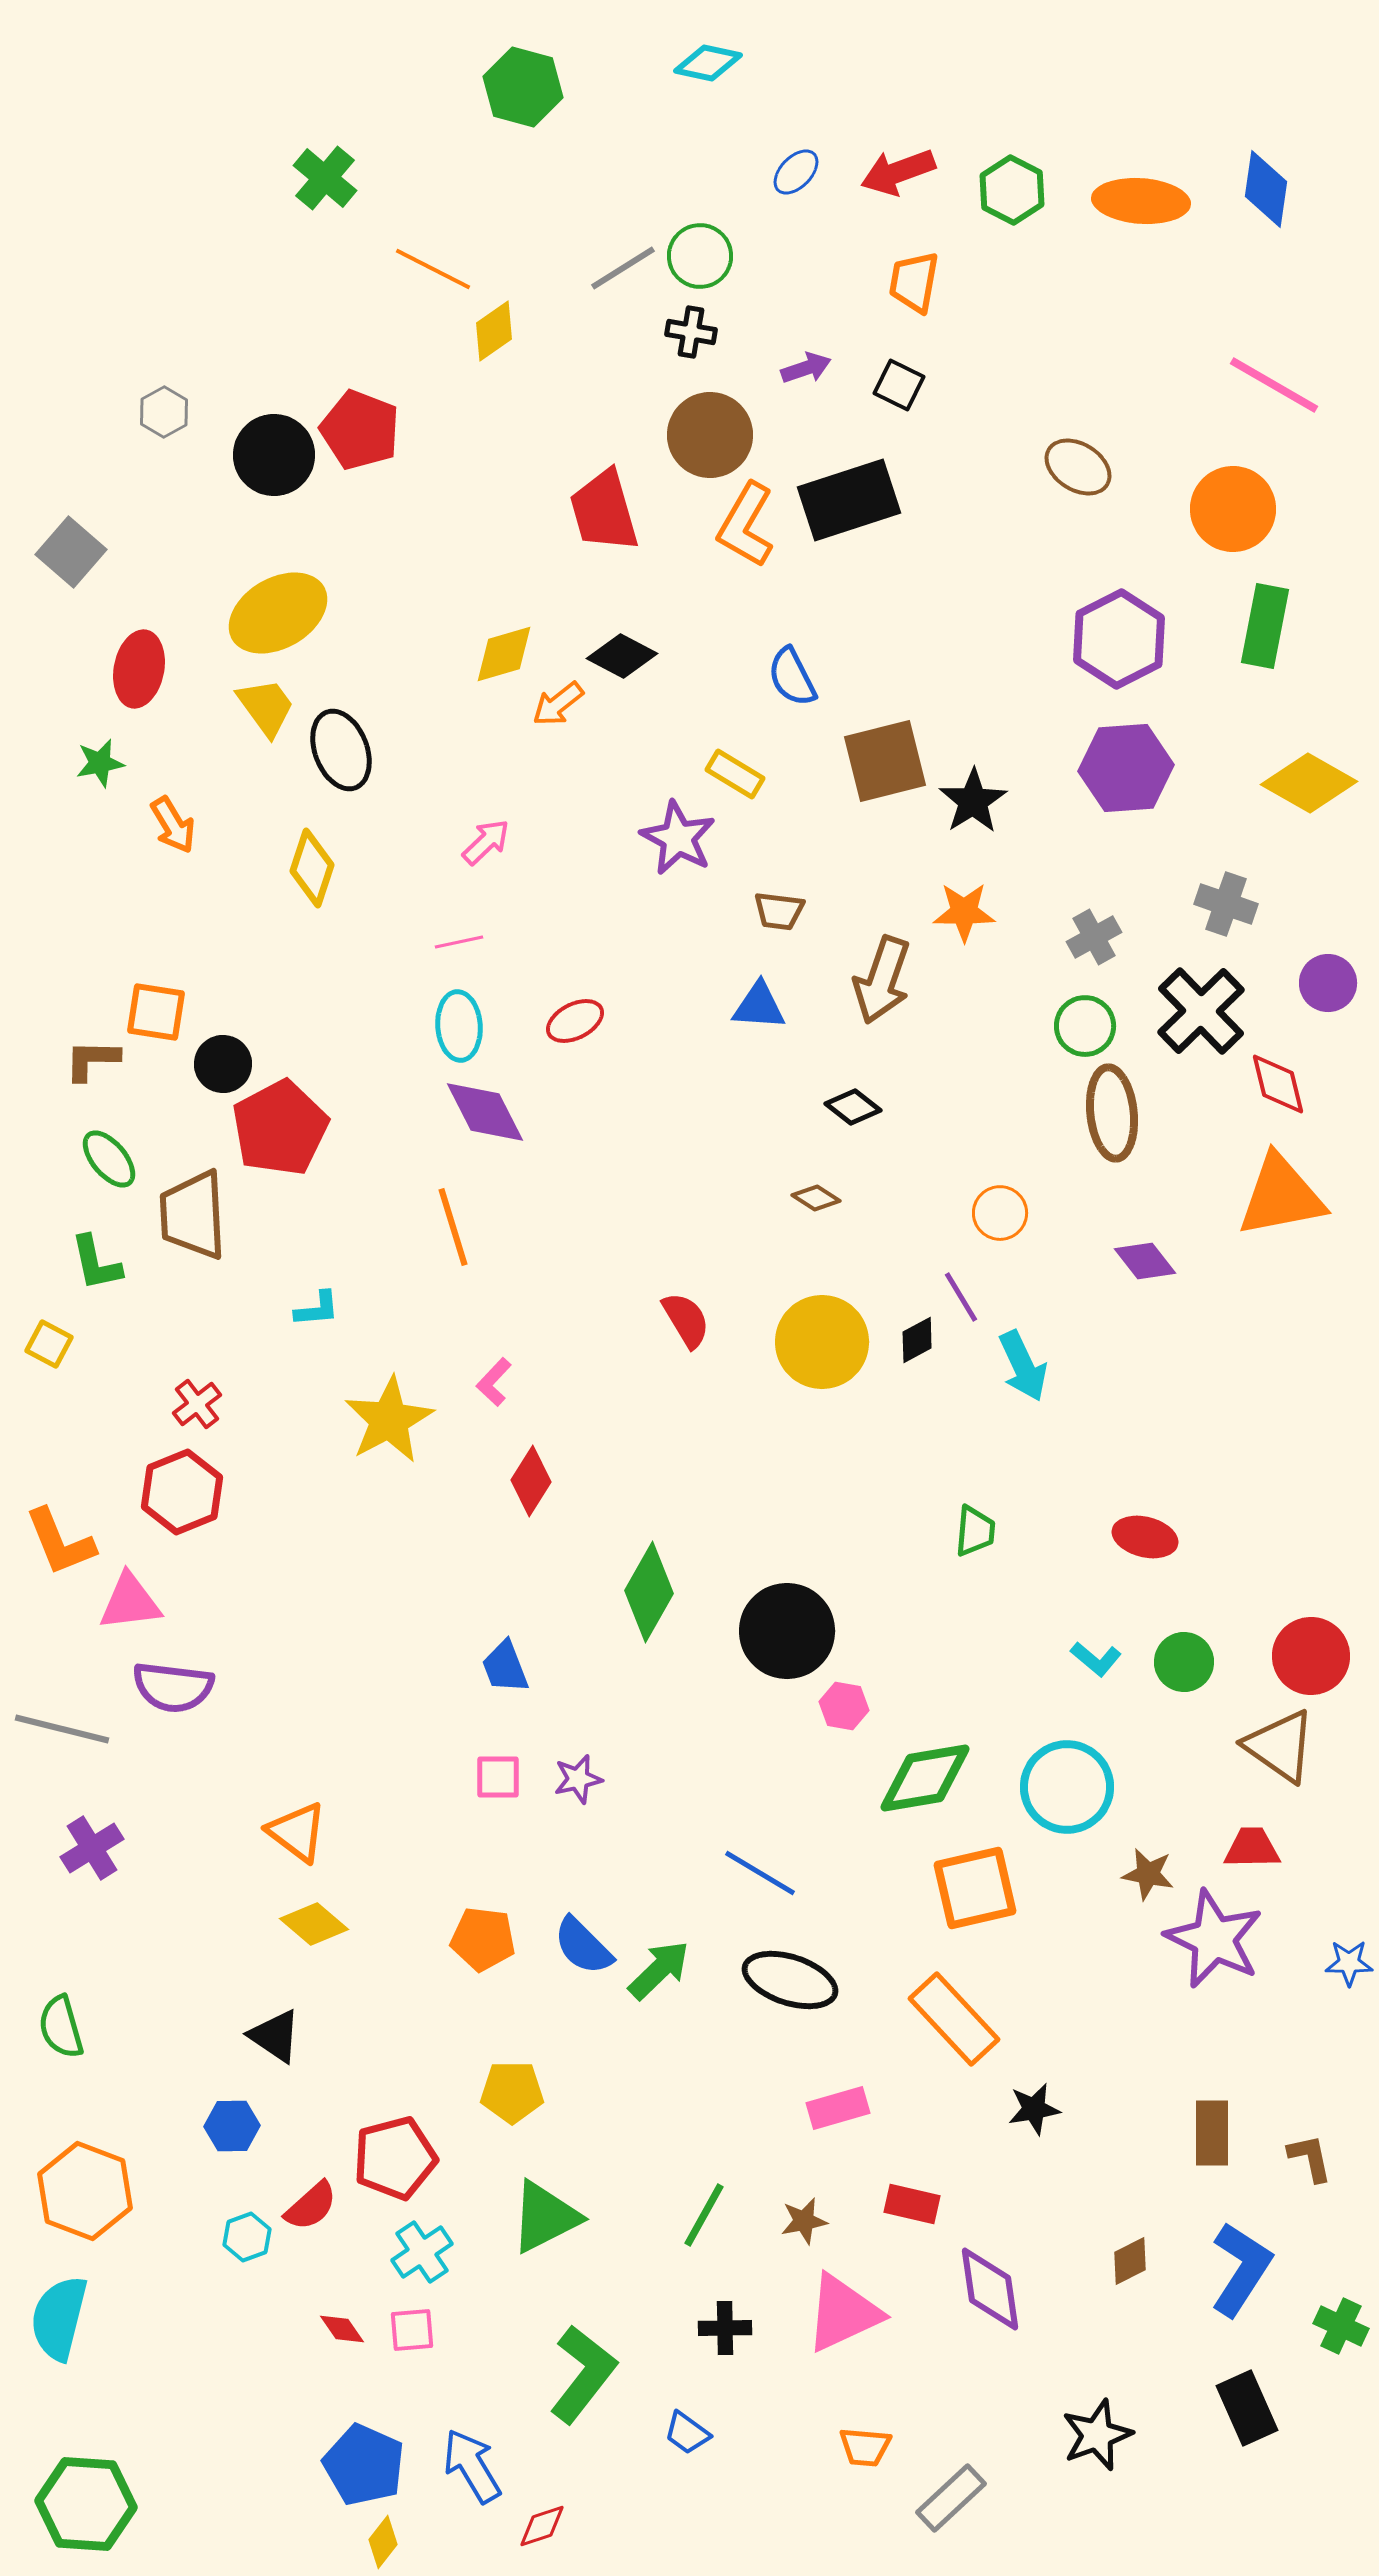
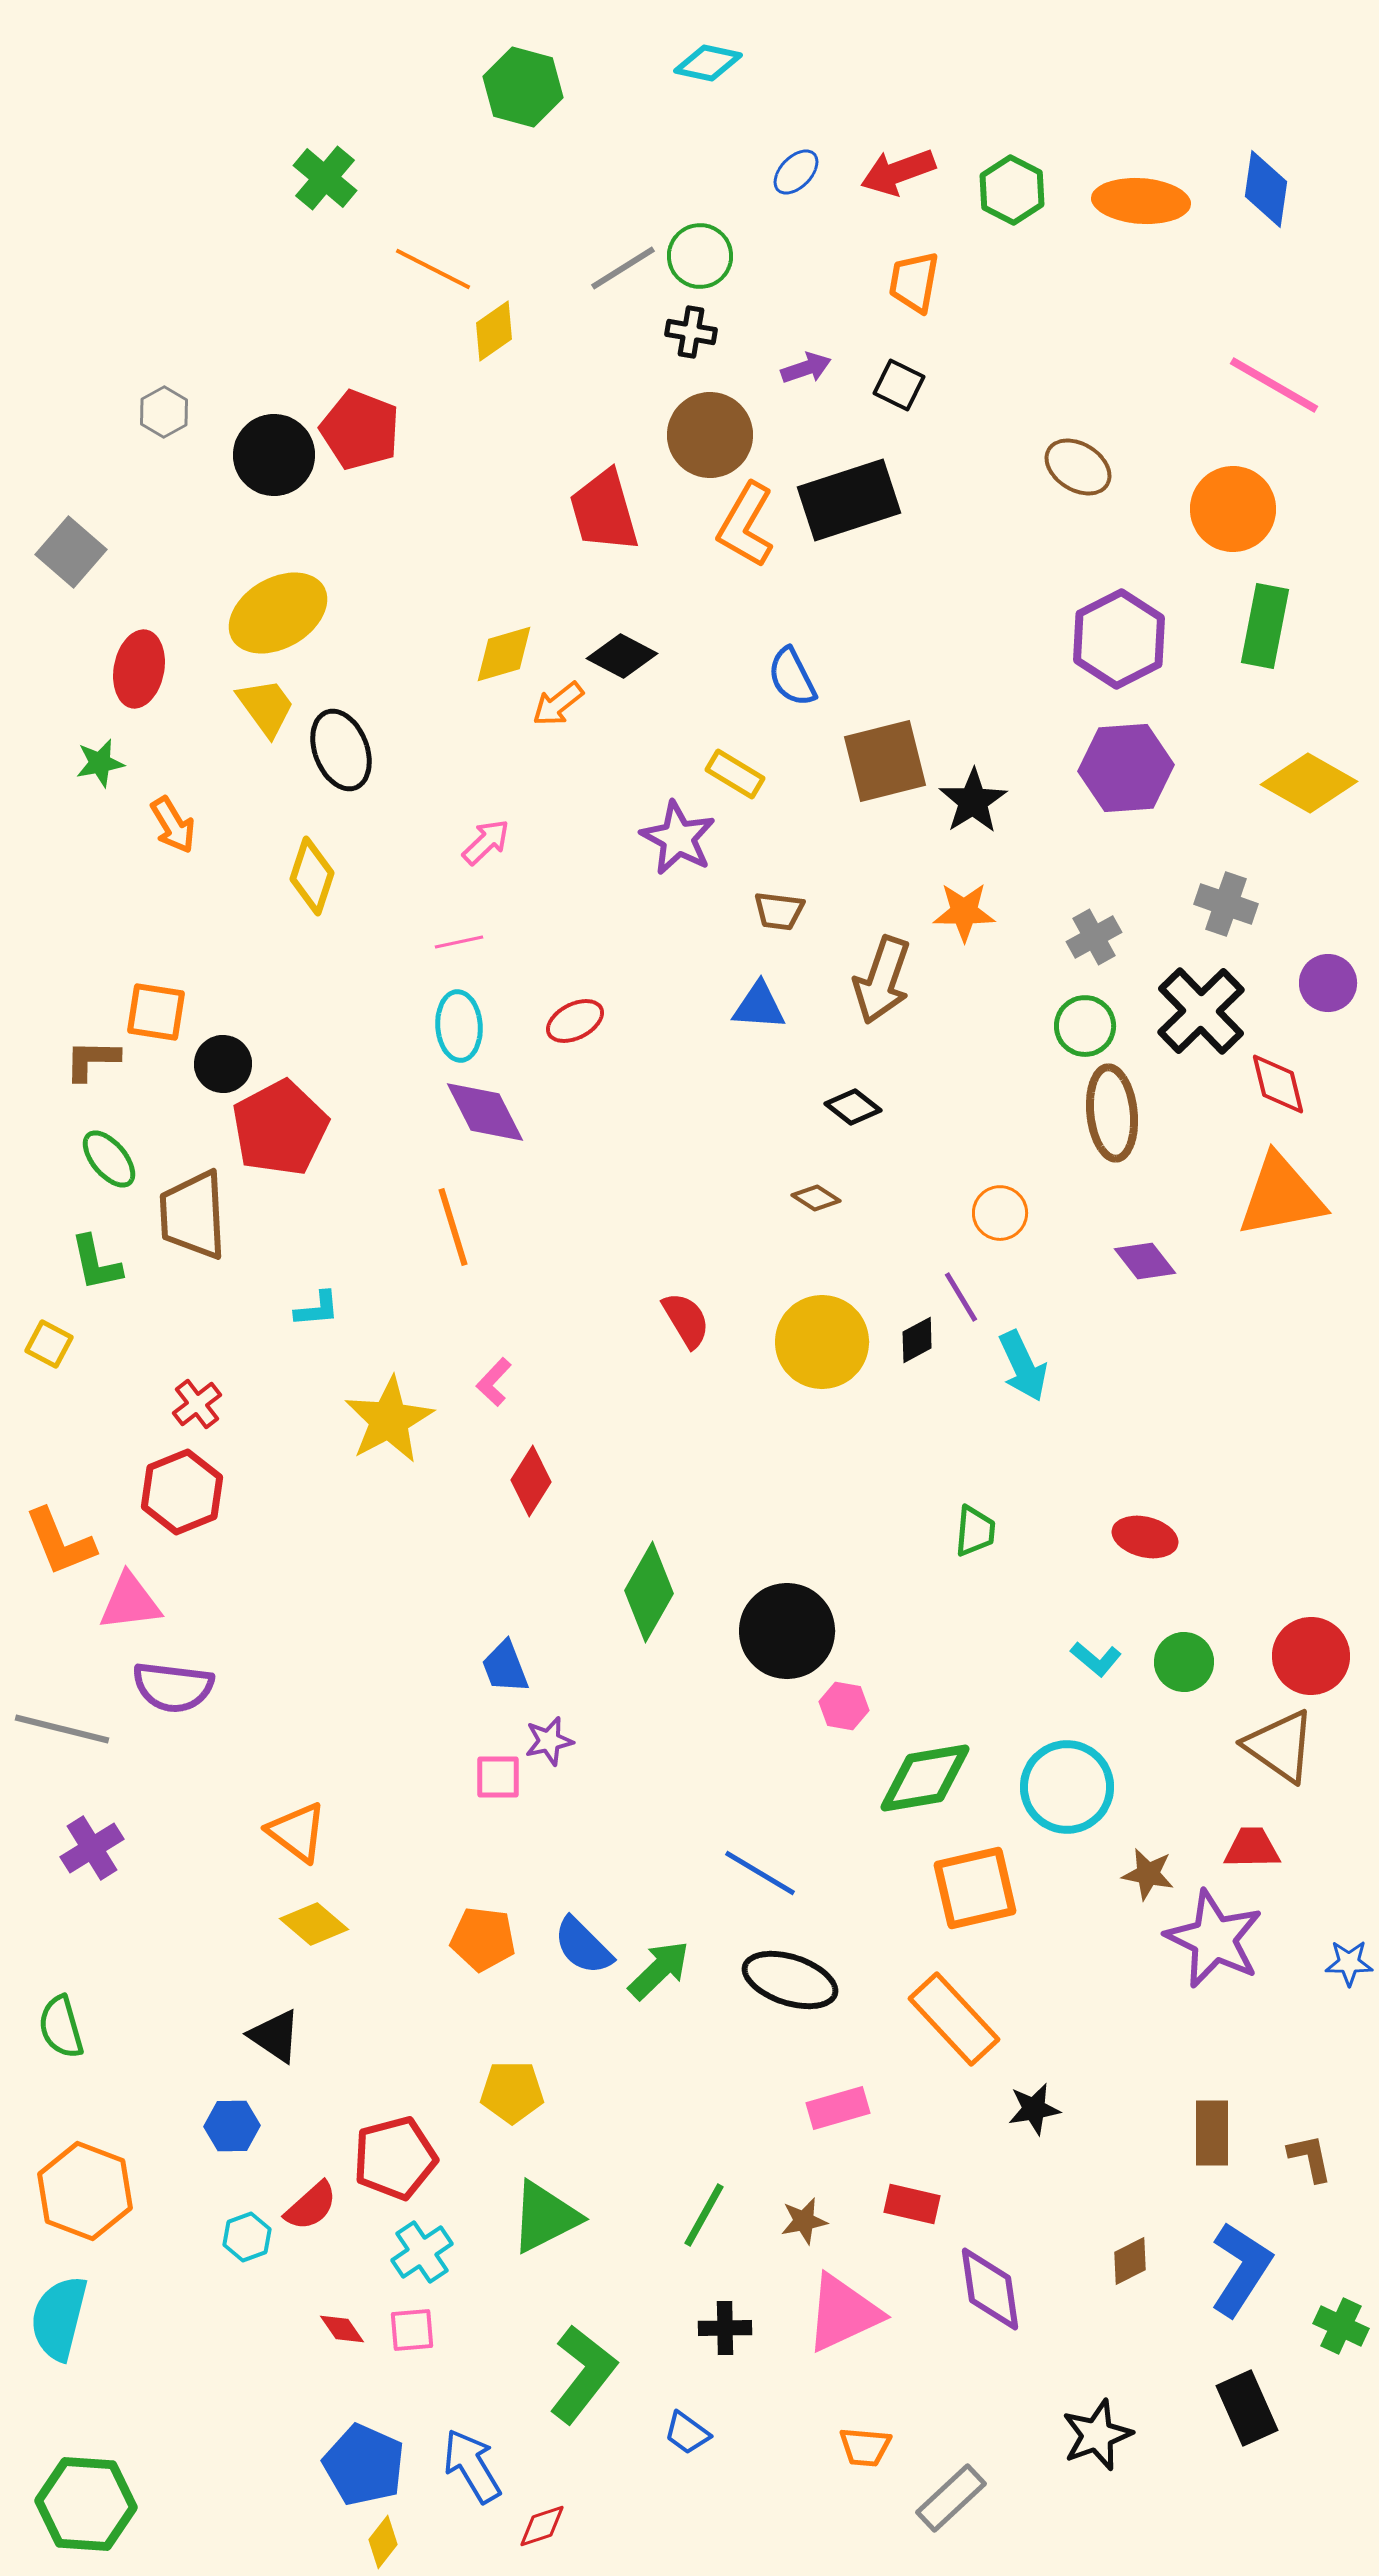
yellow diamond at (312, 868): moved 8 px down
purple star at (578, 1779): moved 29 px left, 38 px up
